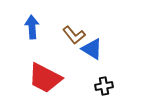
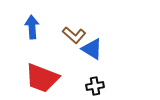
brown L-shape: rotated 10 degrees counterclockwise
red trapezoid: moved 3 px left; rotated 6 degrees counterclockwise
black cross: moved 9 px left
